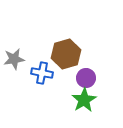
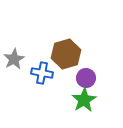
gray star: rotated 20 degrees counterclockwise
